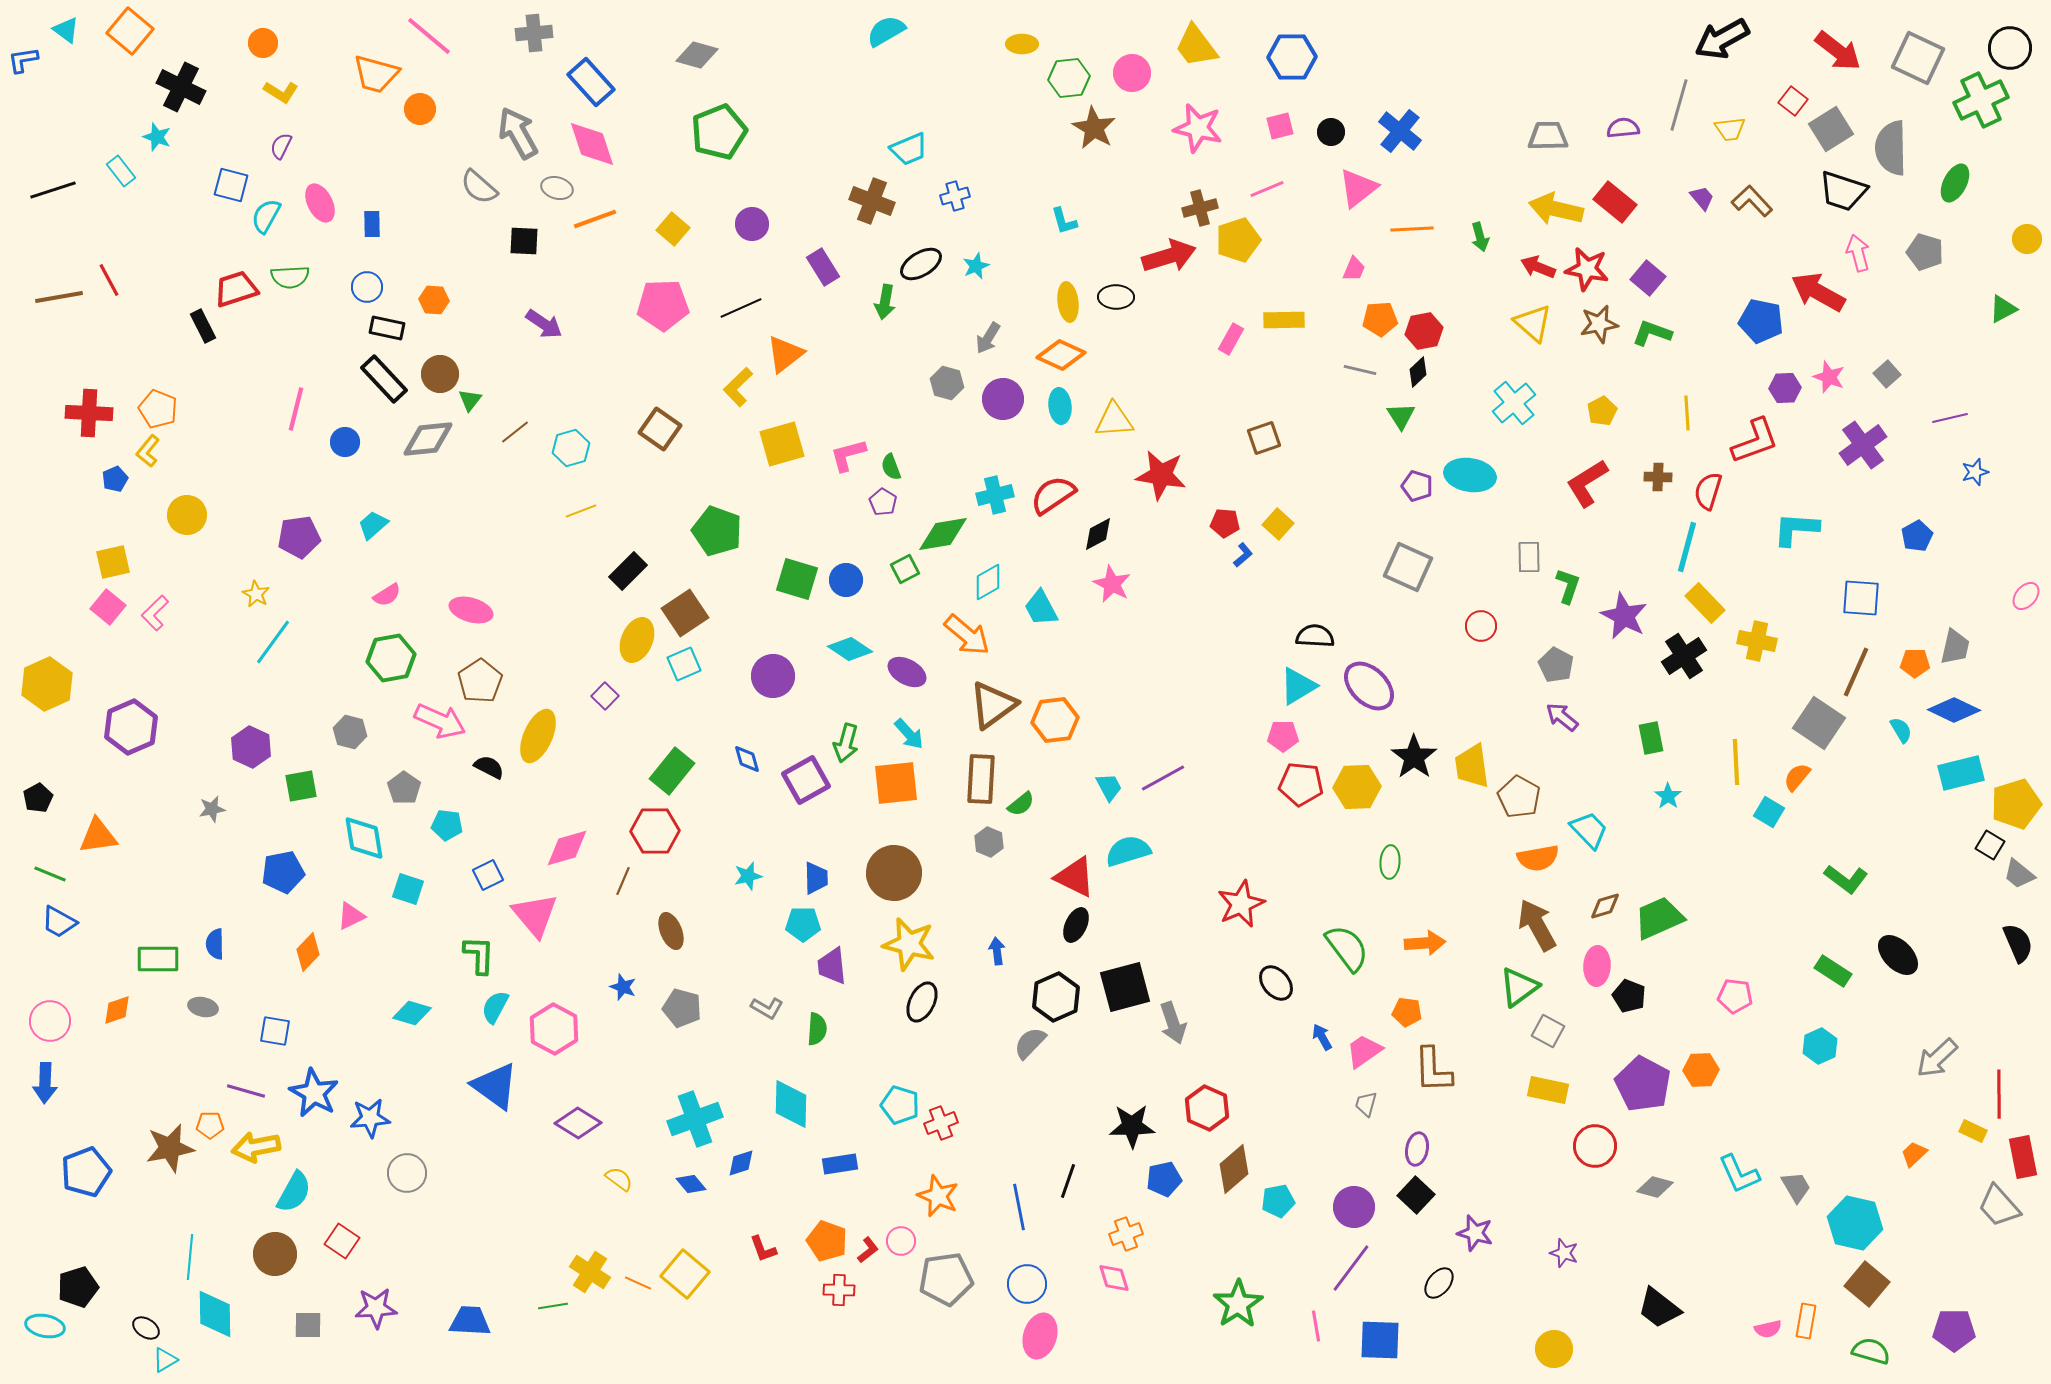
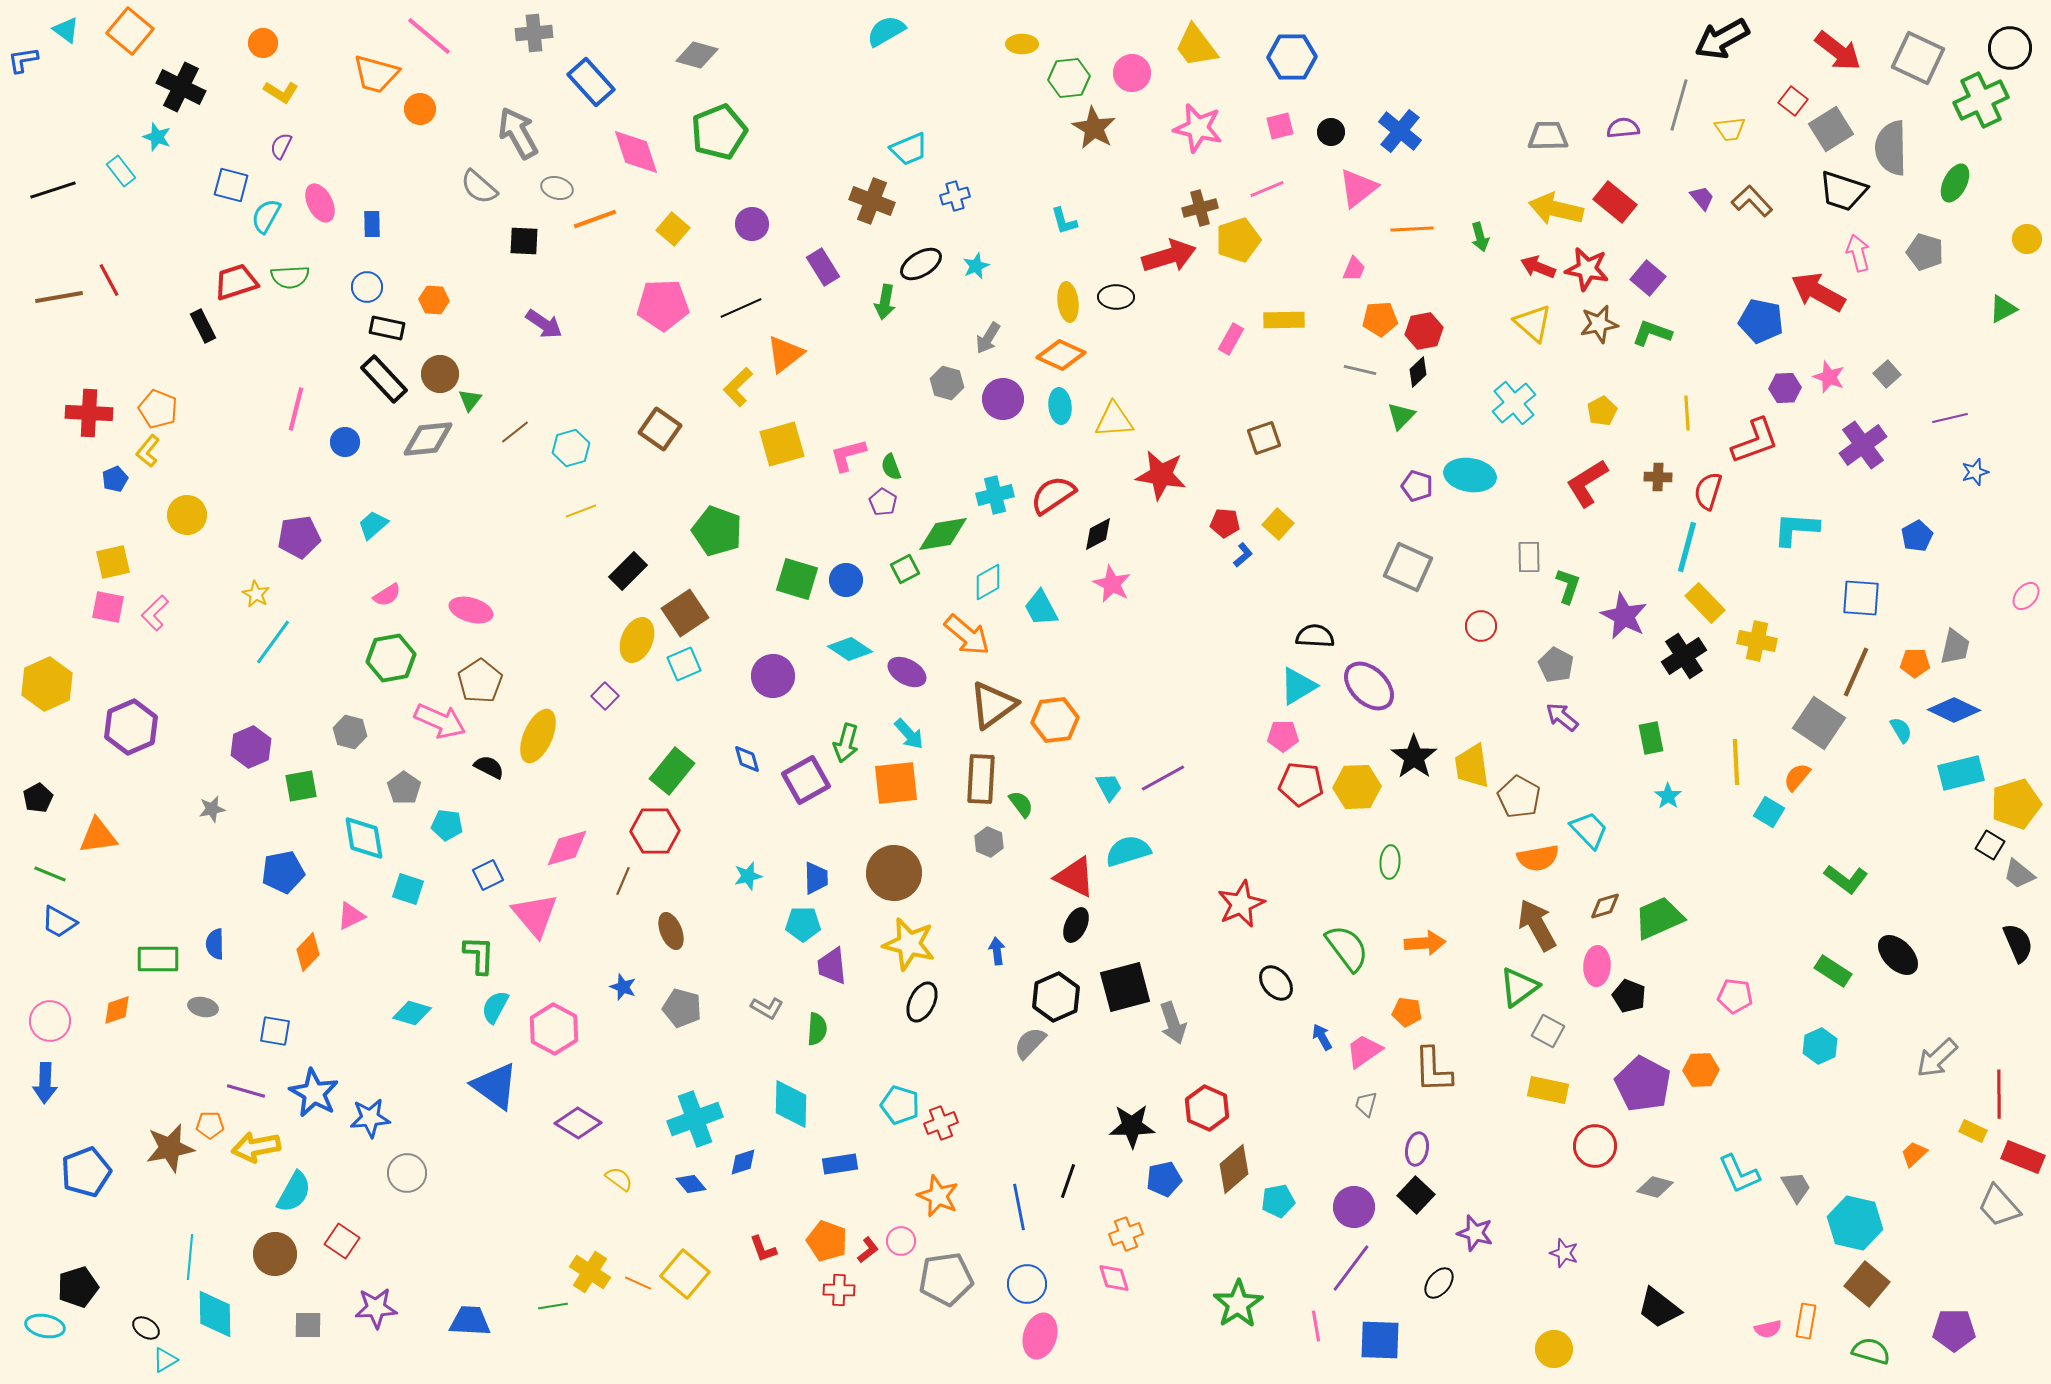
pink diamond at (592, 144): moved 44 px right, 8 px down
red trapezoid at (236, 289): moved 7 px up
green triangle at (1401, 416): rotated 16 degrees clockwise
pink square at (108, 607): rotated 28 degrees counterclockwise
purple hexagon at (251, 747): rotated 12 degrees clockwise
green semicircle at (1021, 804): rotated 88 degrees counterclockwise
red rectangle at (2023, 1157): rotated 57 degrees counterclockwise
blue diamond at (741, 1163): moved 2 px right, 1 px up
